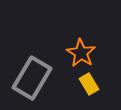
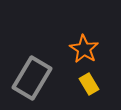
orange star: moved 3 px right, 4 px up
